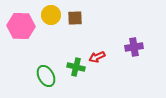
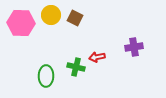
brown square: rotated 28 degrees clockwise
pink hexagon: moved 3 px up
red arrow: rotated 14 degrees clockwise
green ellipse: rotated 30 degrees clockwise
